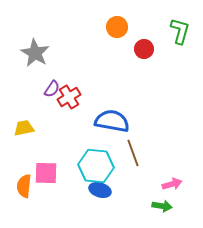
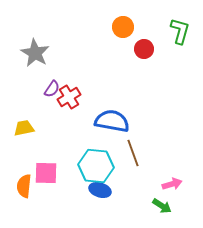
orange circle: moved 6 px right
green arrow: rotated 24 degrees clockwise
